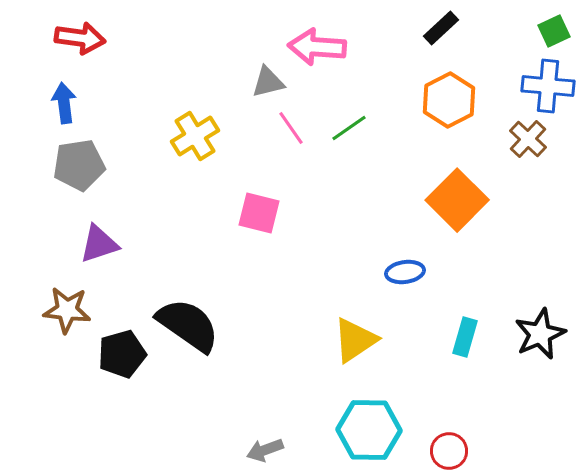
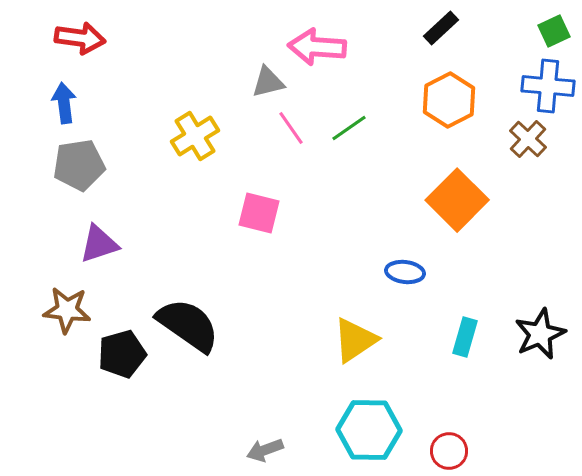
blue ellipse: rotated 15 degrees clockwise
